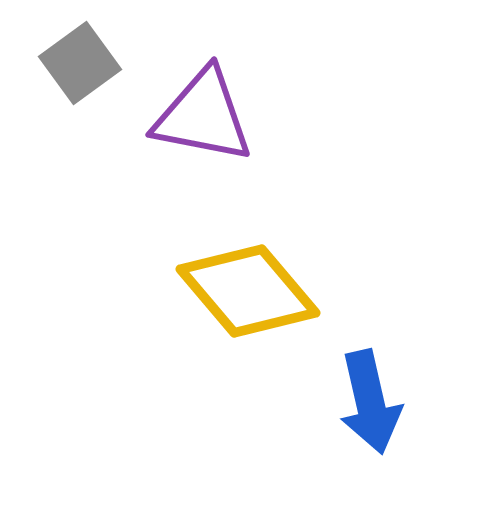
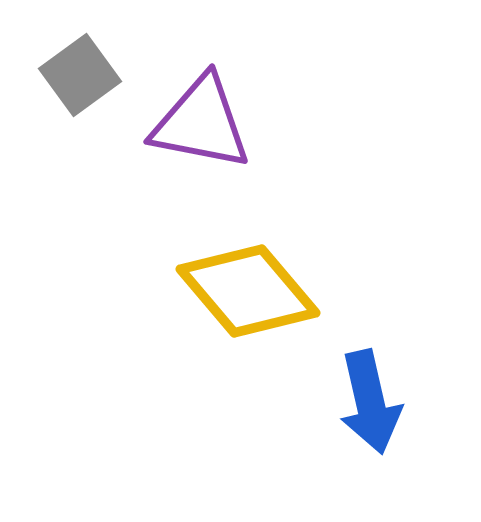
gray square: moved 12 px down
purple triangle: moved 2 px left, 7 px down
